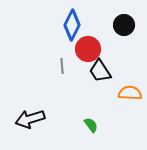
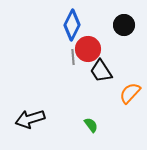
gray line: moved 11 px right, 9 px up
black trapezoid: moved 1 px right
orange semicircle: rotated 50 degrees counterclockwise
